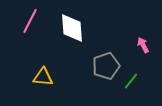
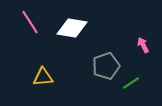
pink line: moved 1 px down; rotated 60 degrees counterclockwise
white diamond: rotated 76 degrees counterclockwise
yellow triangle: rotated 10 degrees counterclockwise
green line: moved 2 px down; rotated 18 degrees clockwise
